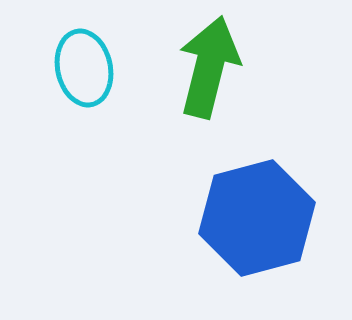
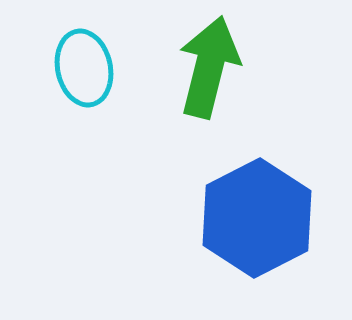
blue hexagon: rotated 12 degrees counterclockwise
